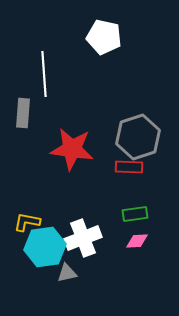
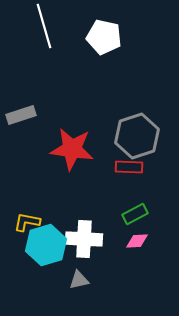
white line: moved 48 px up; rotated 12 degrees counterclockwise
gray rectangle: moved 2 px left, 2 px down; rotated 68 degrees clockwise
gray hexagon: moved 1 px left, 1 px up
green rectangle: rotated 20 degrees counterclockwise
white cross: moved 1 px right, 1 px down; rotated 24 degrees clockwise
cyan hexagon: moved 1 px right, 2 px up; rotated 9 degrees counterclockwise
gray triangle: moved 12 px right, 7 px down
